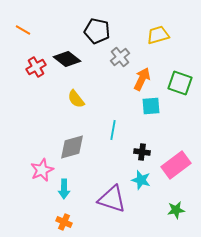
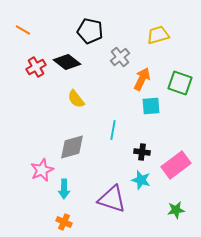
black pentagon: moved 7 px left
black diamond: moved 3 px down
